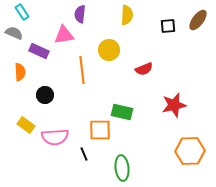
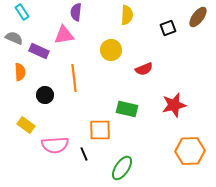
purple semicircle: moved 4 px left, 2 px up
brown ellipse: moved 3 px up
black square: moved 2 px down; rotated 14 degrees counterclockwise
gray semicircle: moved 5 px down
yellow circle: moved 2 px right
orange line: moved 8 px left, 8 px down
green rectangle: moved 5 px right, 3 px up
pink semicircle: moved 8 px down
green ellipse: rotated 40 degrees clockwise
